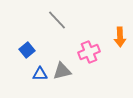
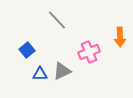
gray triangle: rotated 12 degrees counterclockwise
